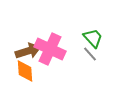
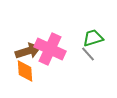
green trapezoid: rotated 65 degrees counterclockwise
gray line: moved 2 px left
